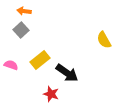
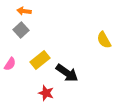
pink semicircle: moved 1 px left, 1 px up; rotated 104 degrees clockwise
red star: moved 5 px left, 1 px up
